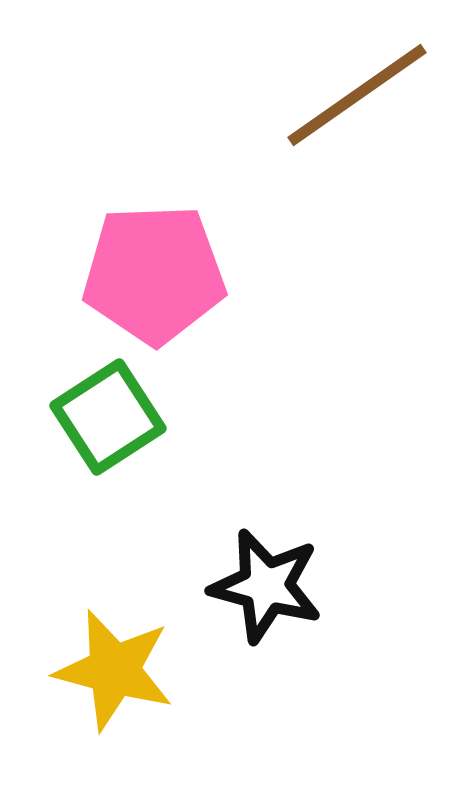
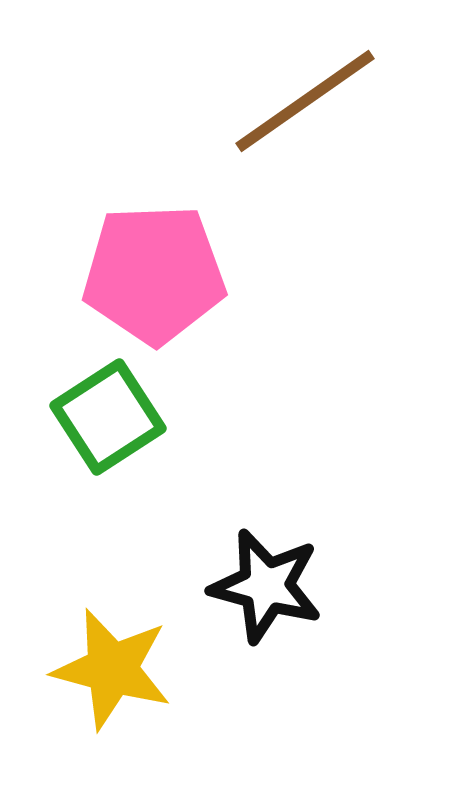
brown line: moved 52 px left, 6 px down
yellow star: moved 2 px left, 1 px up
